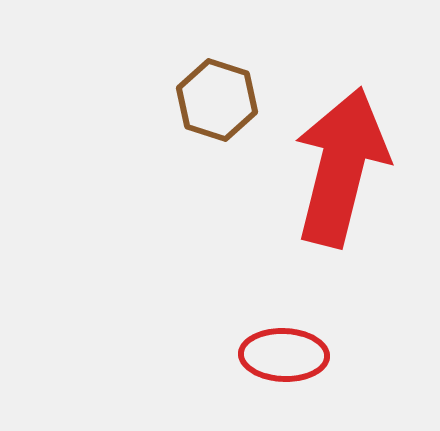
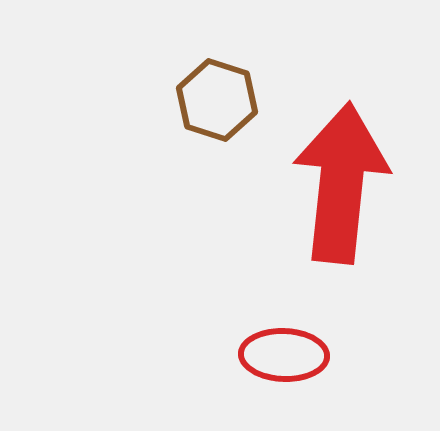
red arrow: moved 16 px down; rotated 8 degrees counterclockwise
